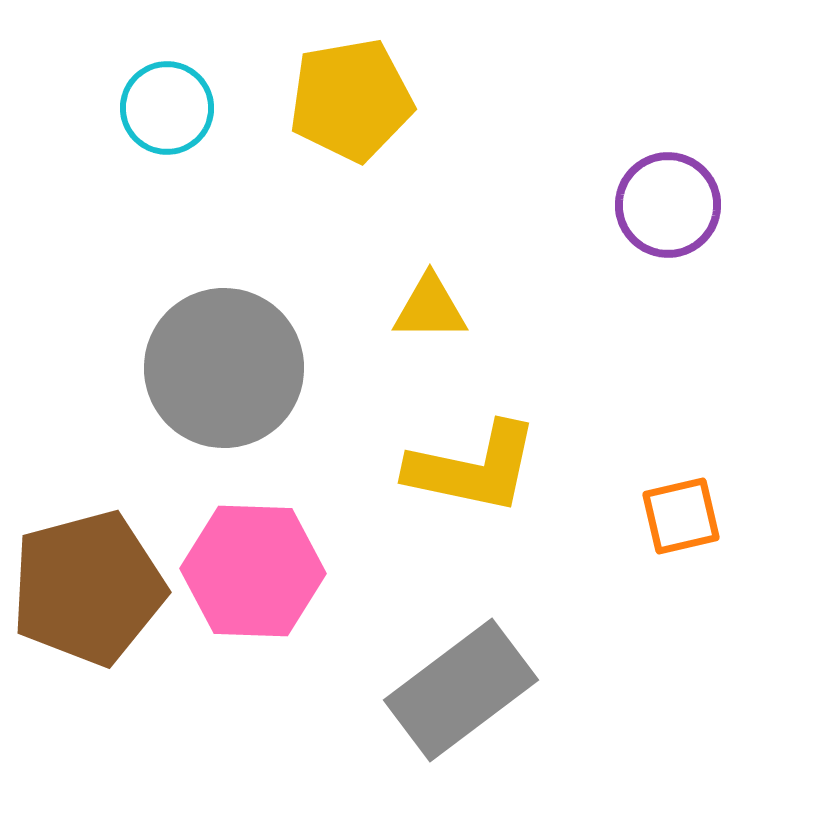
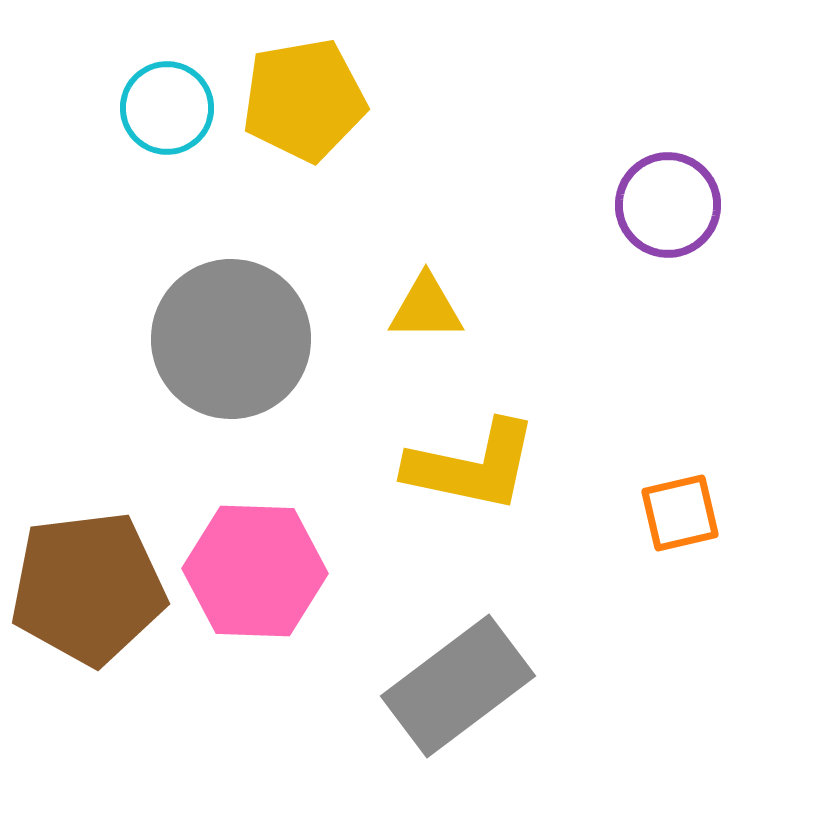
yellow pentagon: moved 47 px left
yellow triangle: moved 4 px left
gray circle: moved 7 px right, 29 px up
yellow L-shape: moved 1 px left, 2 px up
orange square: moved 1 px left, 3 px up
pink hexagon: moved 2 px right
brown pentagon: rotated 8 degrees clockwise
gray rectangle: moved 3 px left, 4 px up
